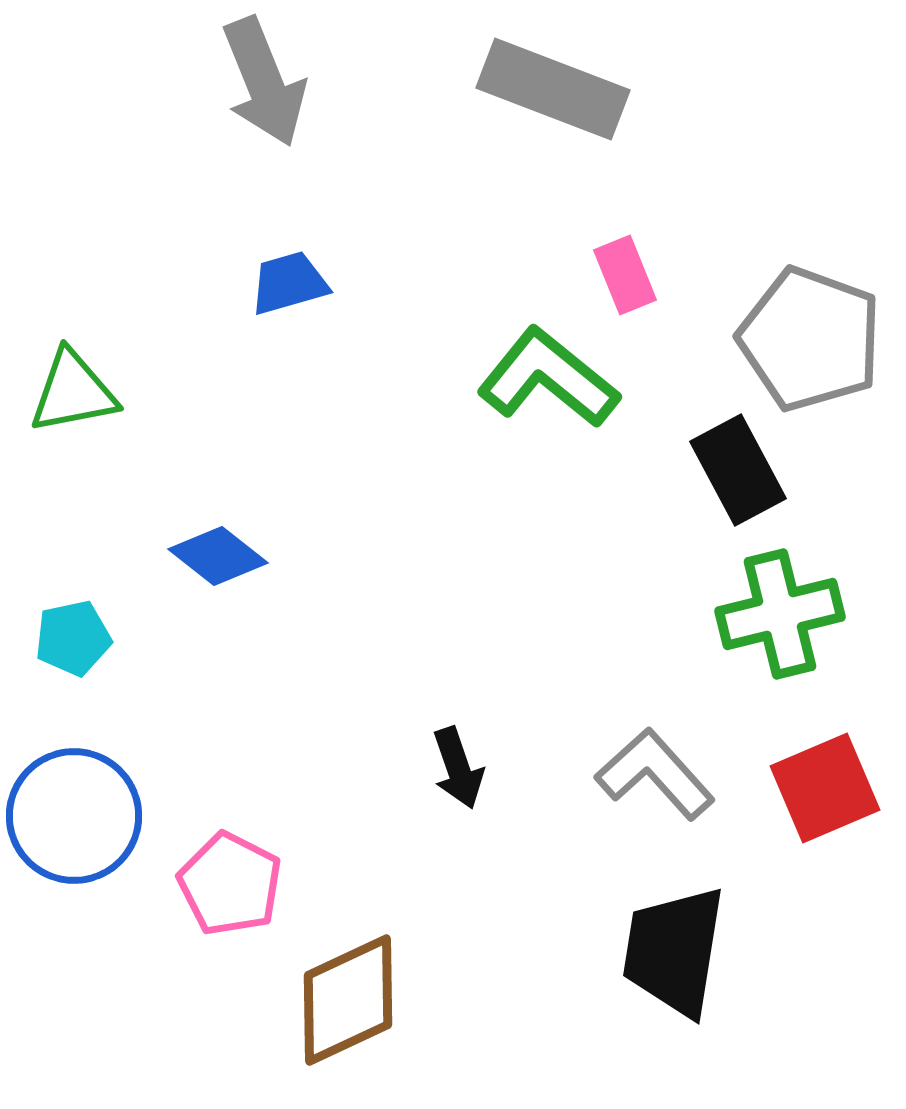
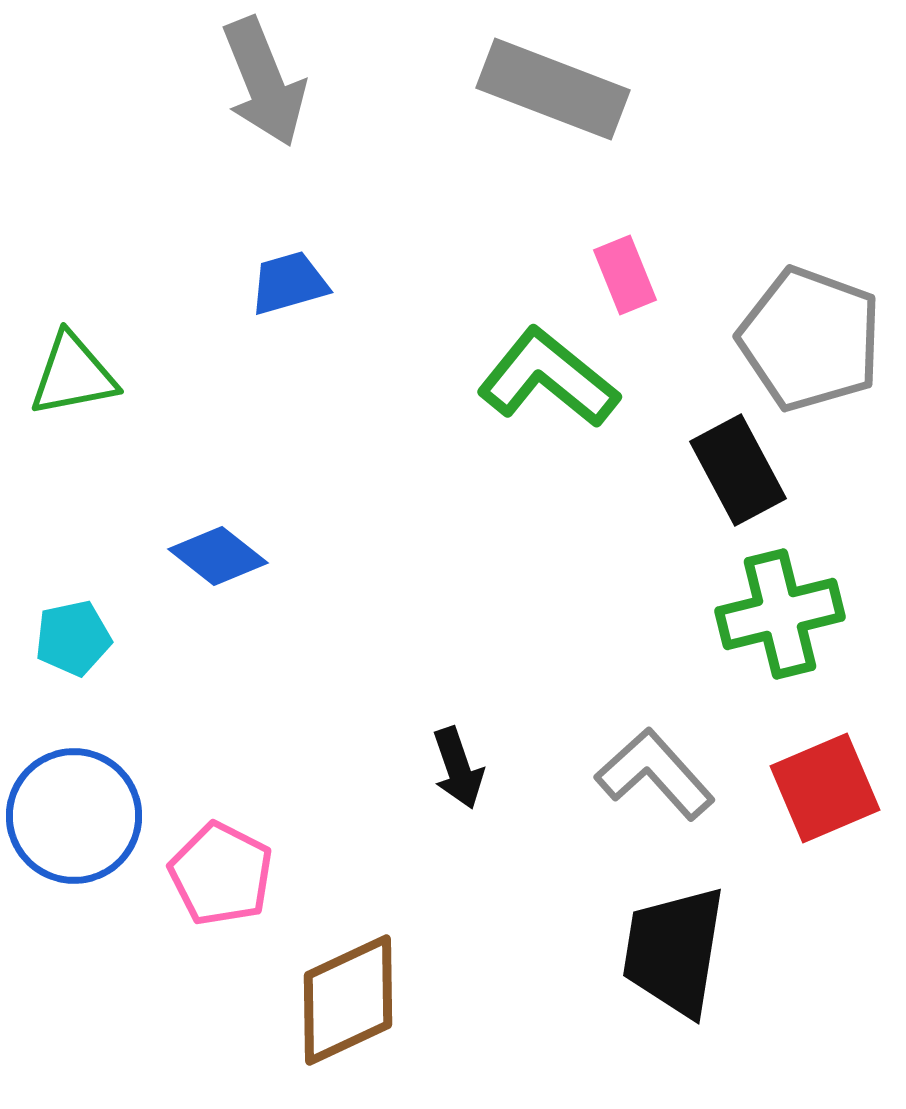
green triangle: moved 17 px up
pink pentagon: moved 9 px left, 10 px up
